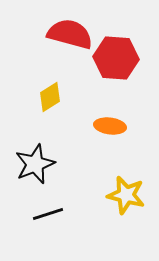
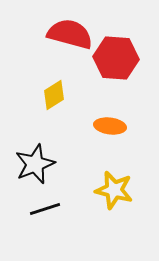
yellow diamond: moved 4 px right, 2 px up
yellow star: moved 12 px left, 5 px up
black line: moved 3 px left, 5 px up
